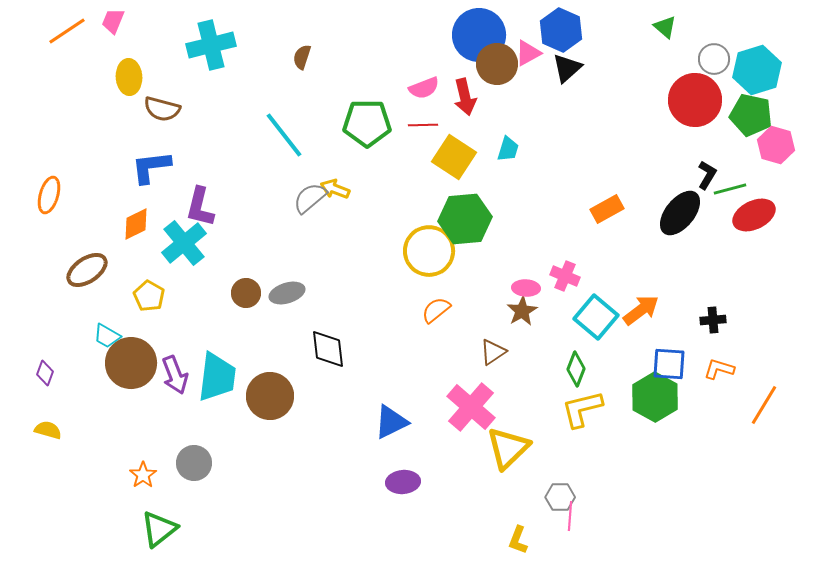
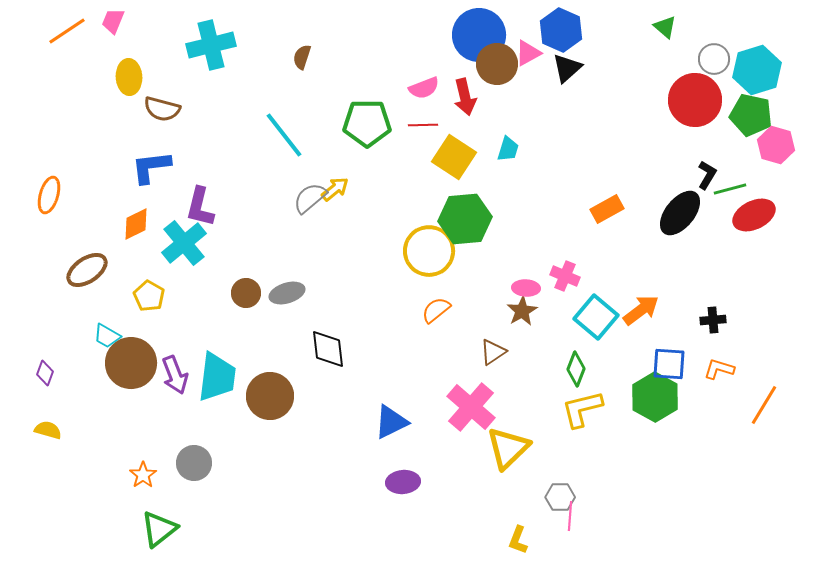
yellow arrow at (335, 189): rotated 120 degrees clockwise
